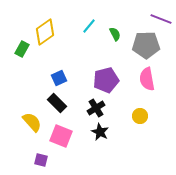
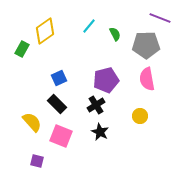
purple line: moved 1 px left, 1 px up
yellow diamond: moved 1 px up
black rectangle: moved 1 px down
black cross: moved 3 px up
purple square: moved 4 px left, 1 px down
